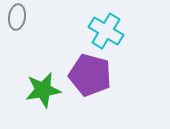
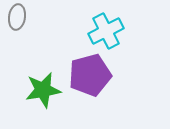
cyan cross: rotated 32 degrees clockwise
purple pentagon: rotated 30 degrees counterclockwise
